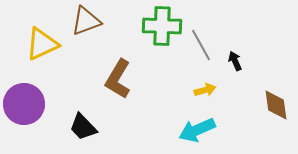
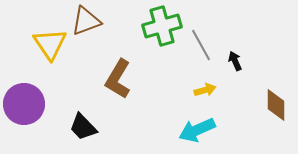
green cross: rotated 18 degrees counterclockwise
yellow triangle: moved 8 px right; rotated 39 degrees counterclockwise
brown diamond: rotated 8 degrees clockwise
